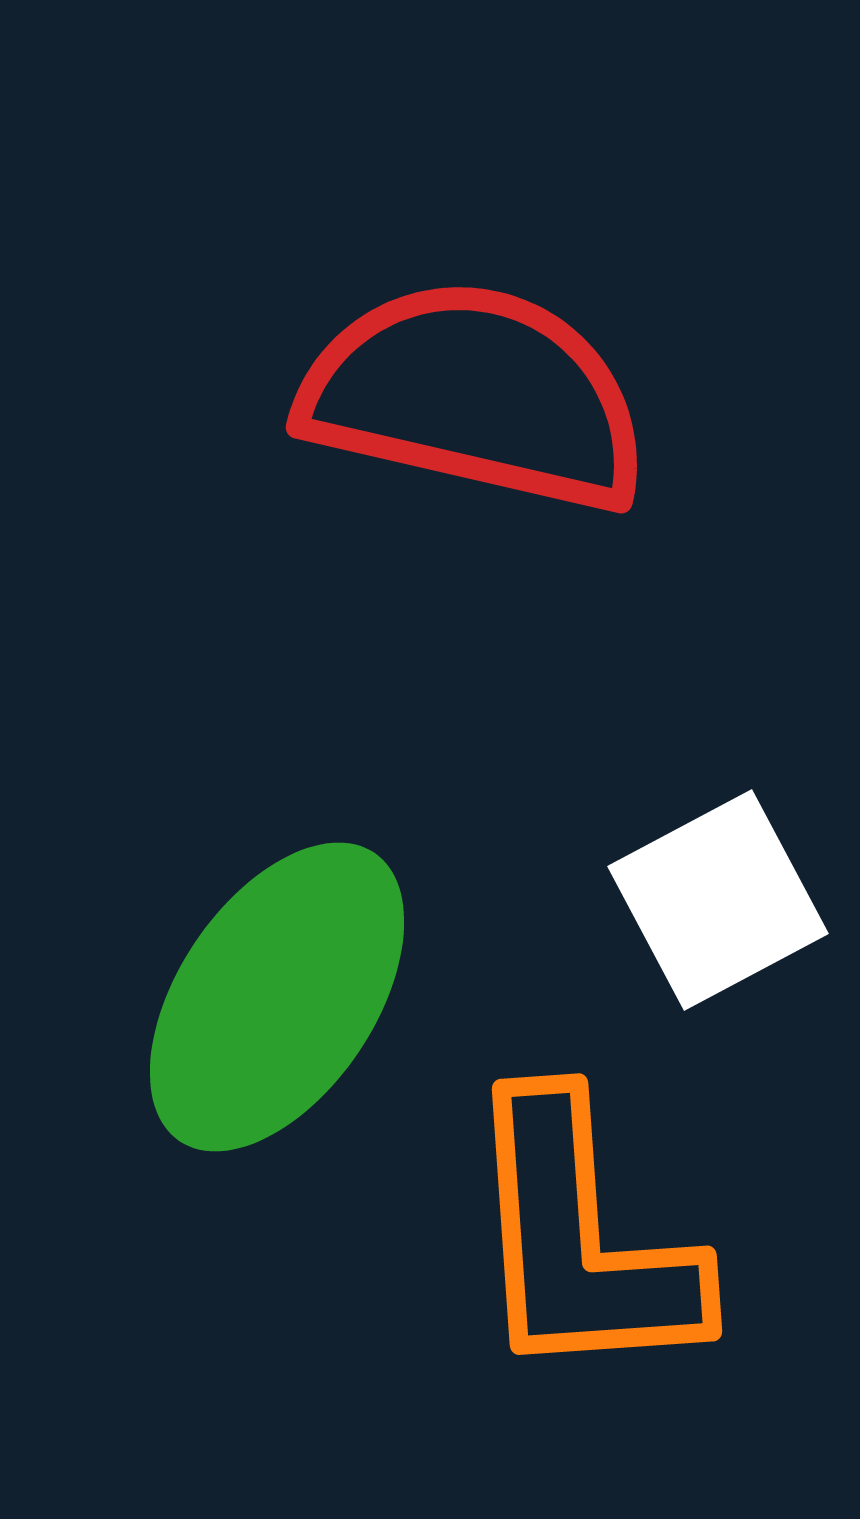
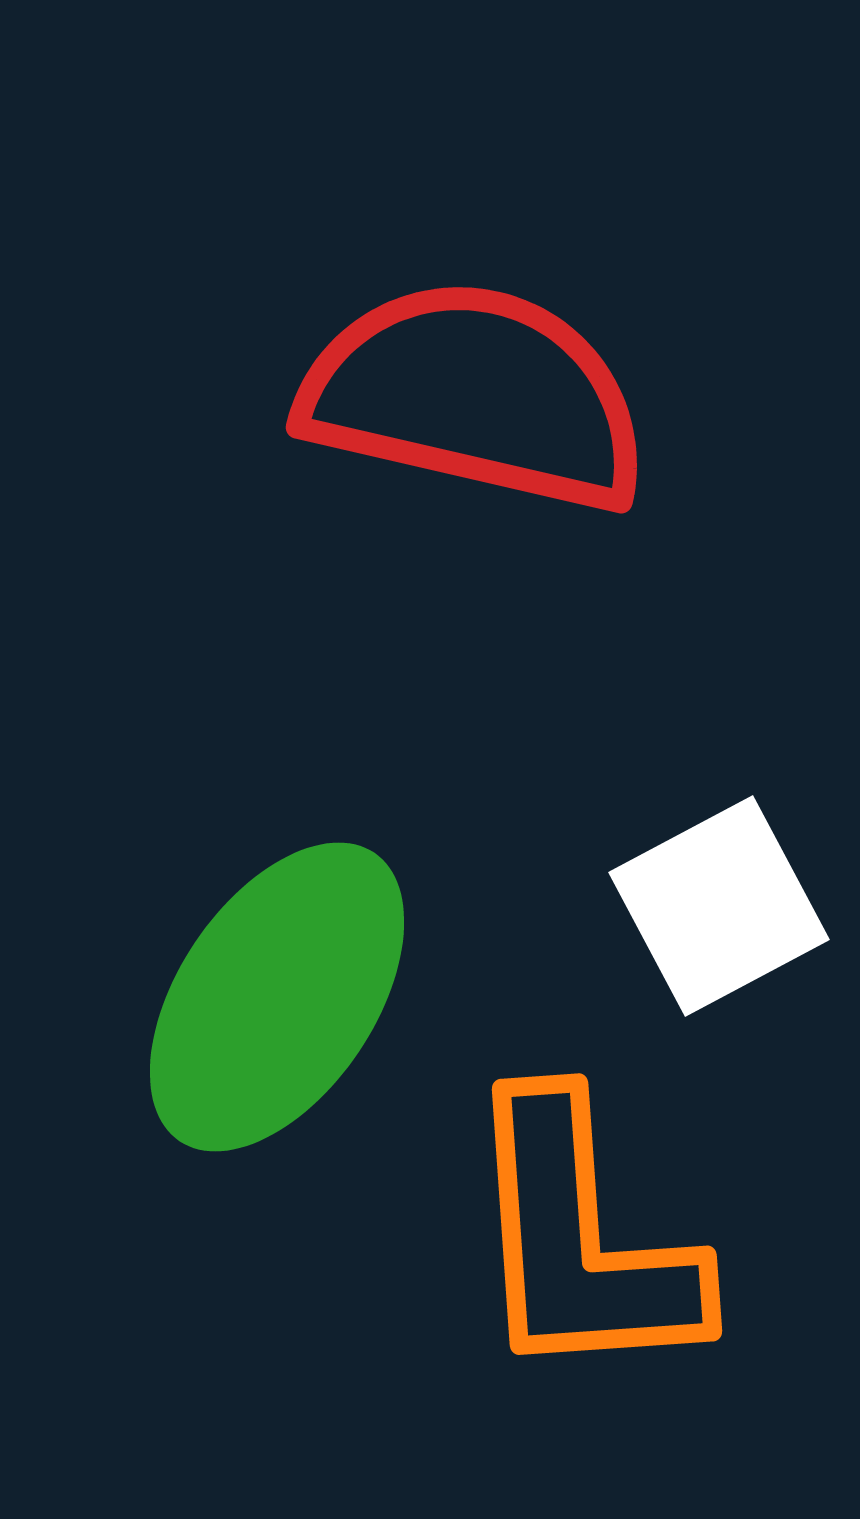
white square: moved 1 px right, 6 px down
